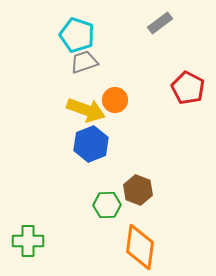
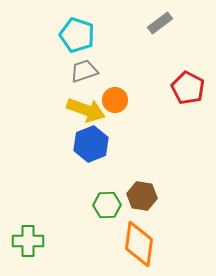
gray trapezoid: moved 9 px down
brown hexagon: moved 4 px right, 6 px down; rotated 12 degrees counterclockwise
orange diamond: moved 1 px left, 3 px up
